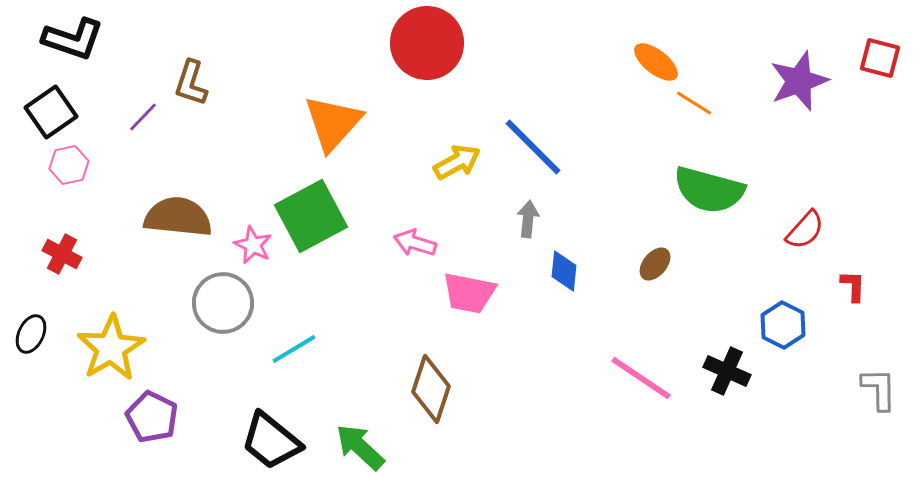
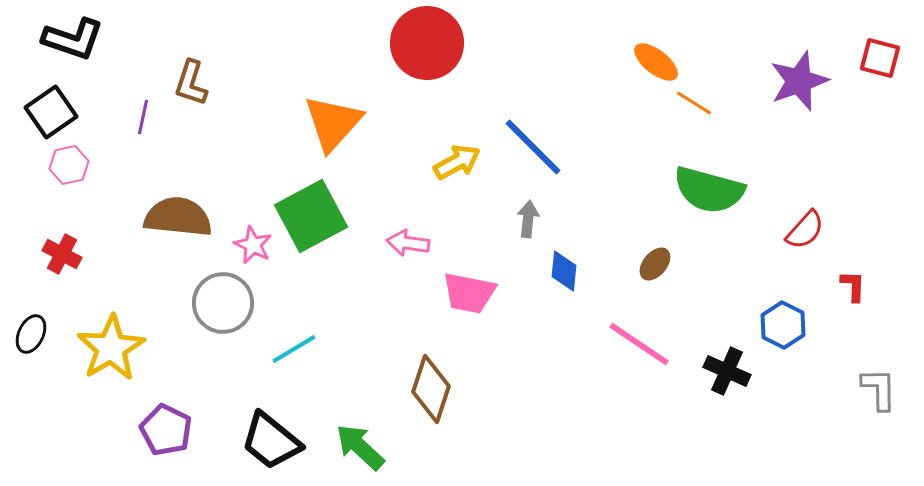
purple line: rotated 32 degrees counterclockwise
pink arrow: moved 7 px left; rotated 9 degrees counterclockwise
pink line: moved 2 px left, 34 px up
purple pentagon: moved 14 px right, 13 px down
